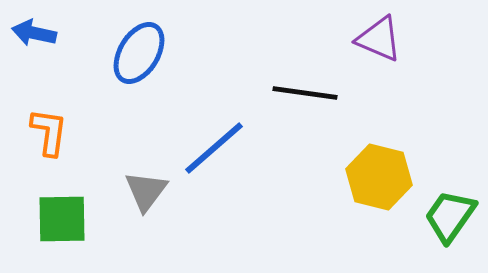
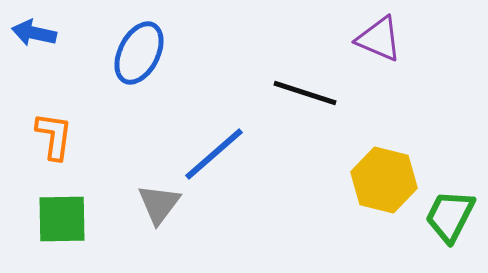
blue ellipse: rotated 4 degrees counterclockwise
black line: rotated 10 degrees clockwise
orange L-shape: moved 5 px right, 4 px down
blue line: moved 6 px down
yellow hexagon: moved 5 px right, 3 px down
gray triangle: moved 13 px right, 13 px down
green trapezoid: rotated 8 degrees counterclockwise
